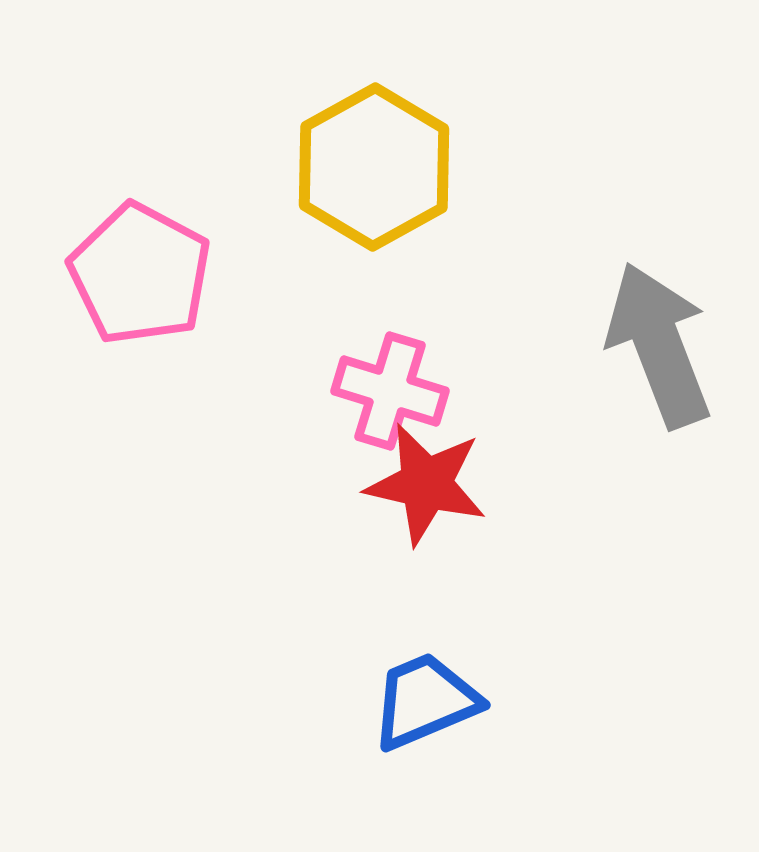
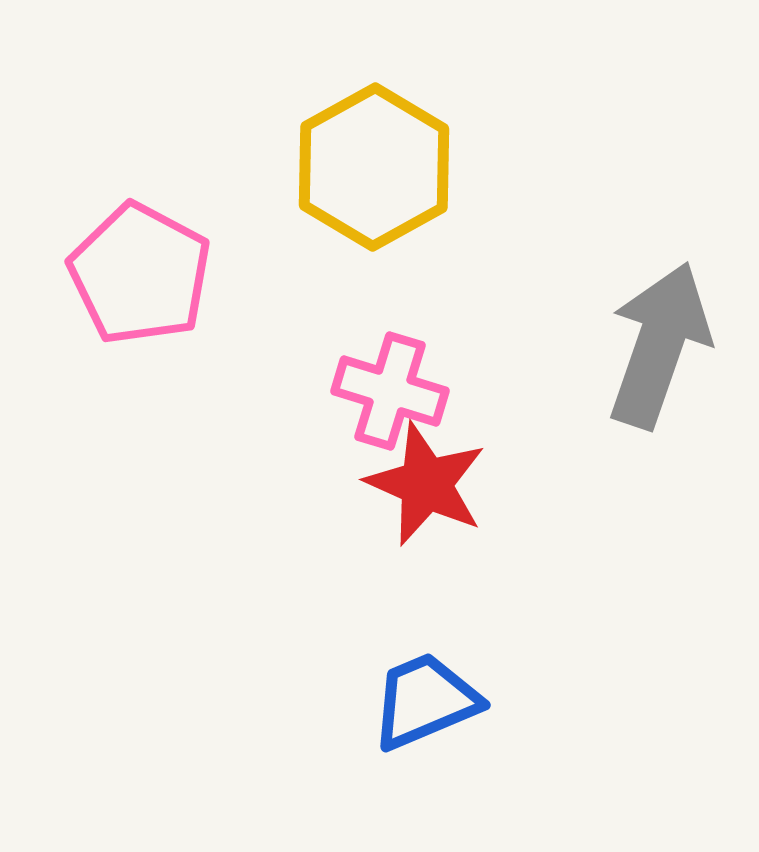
gray arrow: rotated 40 degrees clockwise
red star: rotated 11 degrees clockwise
